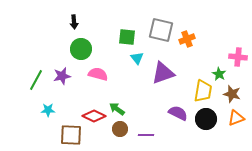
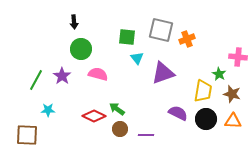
purple star: rotated 24 degrees counterclockwise
orange triangle: moved 3 px left, 3 px down; rotated 24 degrees clockwise
brown square: moved 44 px left
